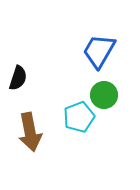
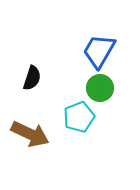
black semicircle: moved 14 px right
green circle: moved 4 px left, 7 px up
brown arrow: moved 2 px down; rotated 54 degrees counterclockwise
